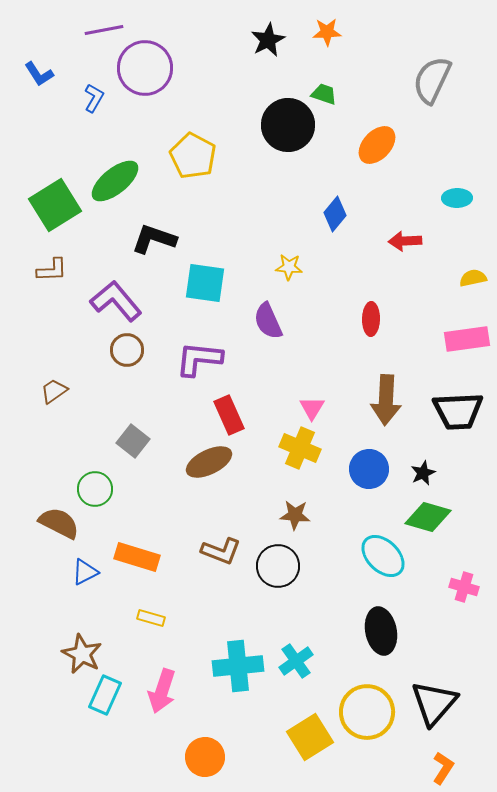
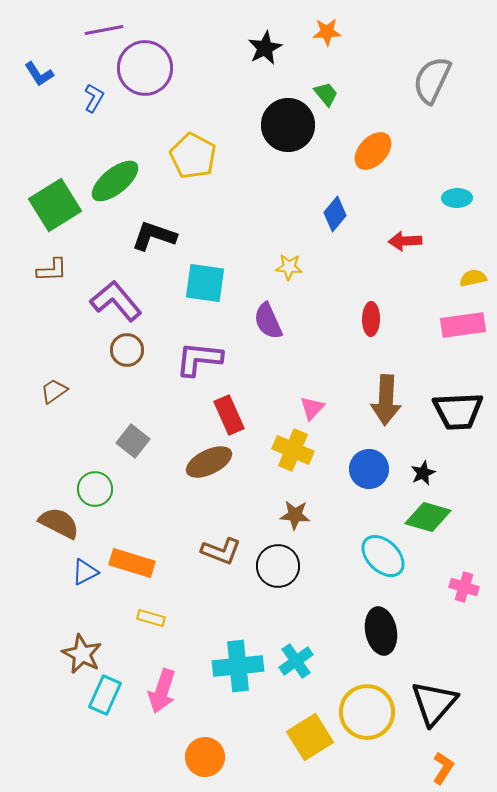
black star at (268, 40): moved 3 px left, 8 px down
green trapezoid at (324, 94): moved 2 px right; rotated 32 degrees clockwise
orange ellipse at (377, 145): moved 4 px left, 6 px down
black L-shape at (154, 239): moved 3 px up
pink rectangle at (467, 339): moved 4 px left, 14 px up
pink triangle at (312, 408): rotated 12 degrees clockwise
yellow cross at (300, 448): moved 7 px left, 2 px down
orange rectangle at (137, 557): moved 5 px left, 6 px down
